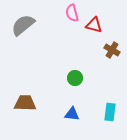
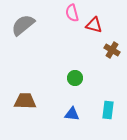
brown trapezoid: moved 2 px up
cyan rectangle: moved 2 px left, 2 px up
